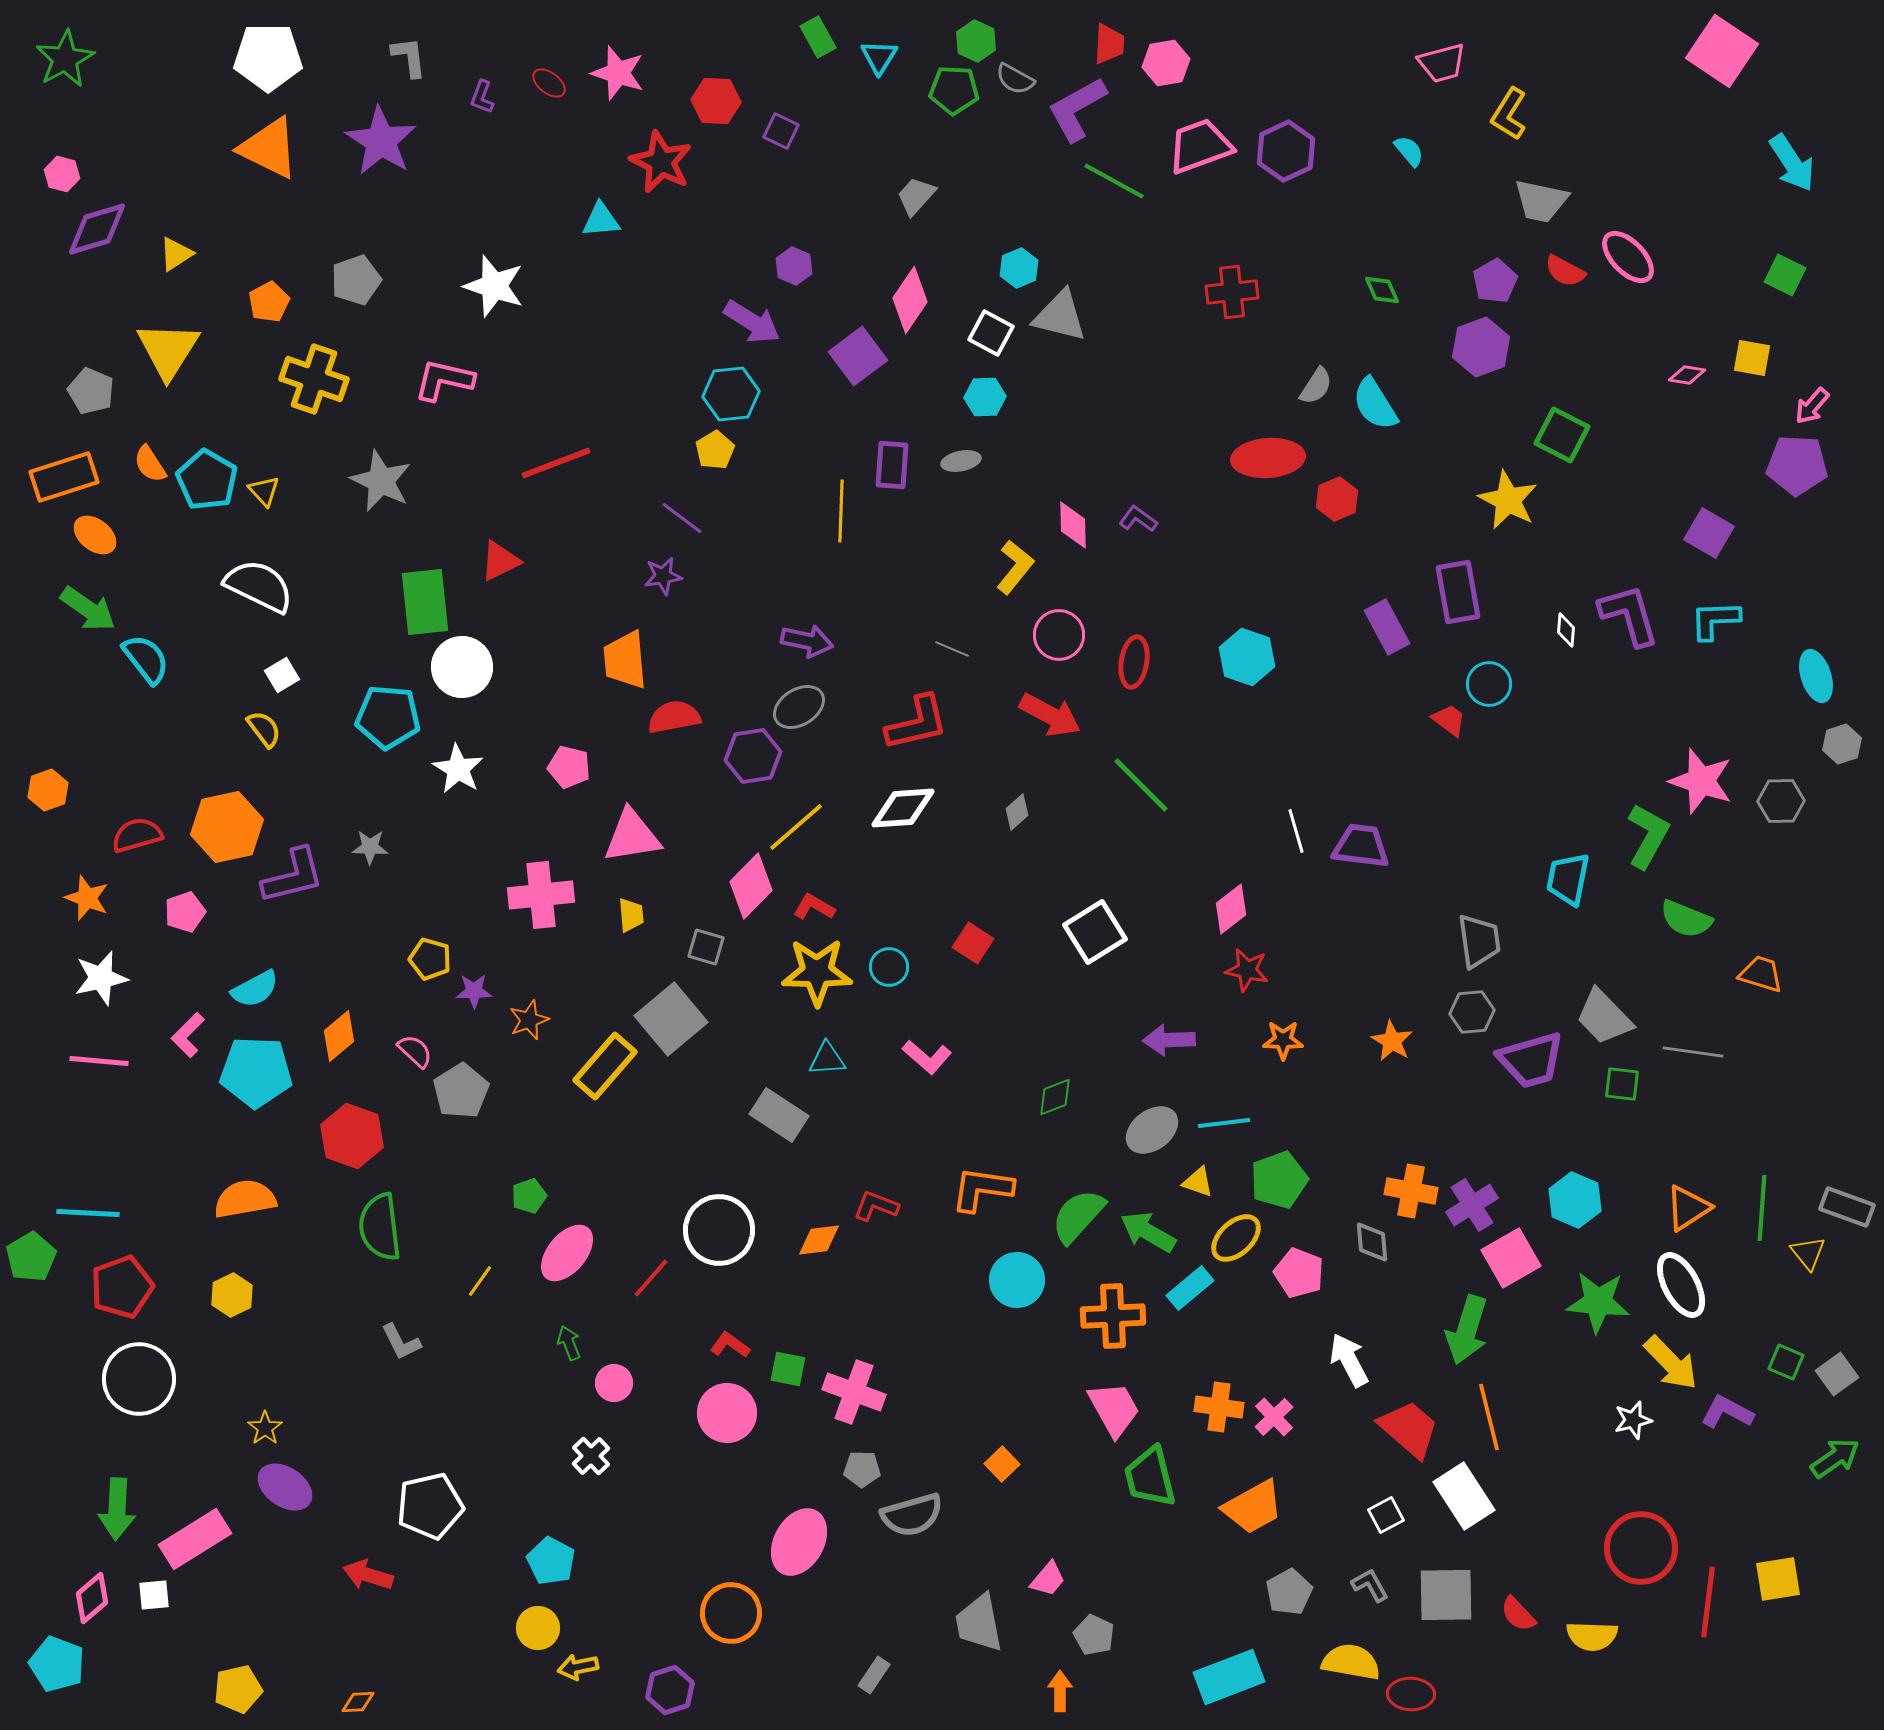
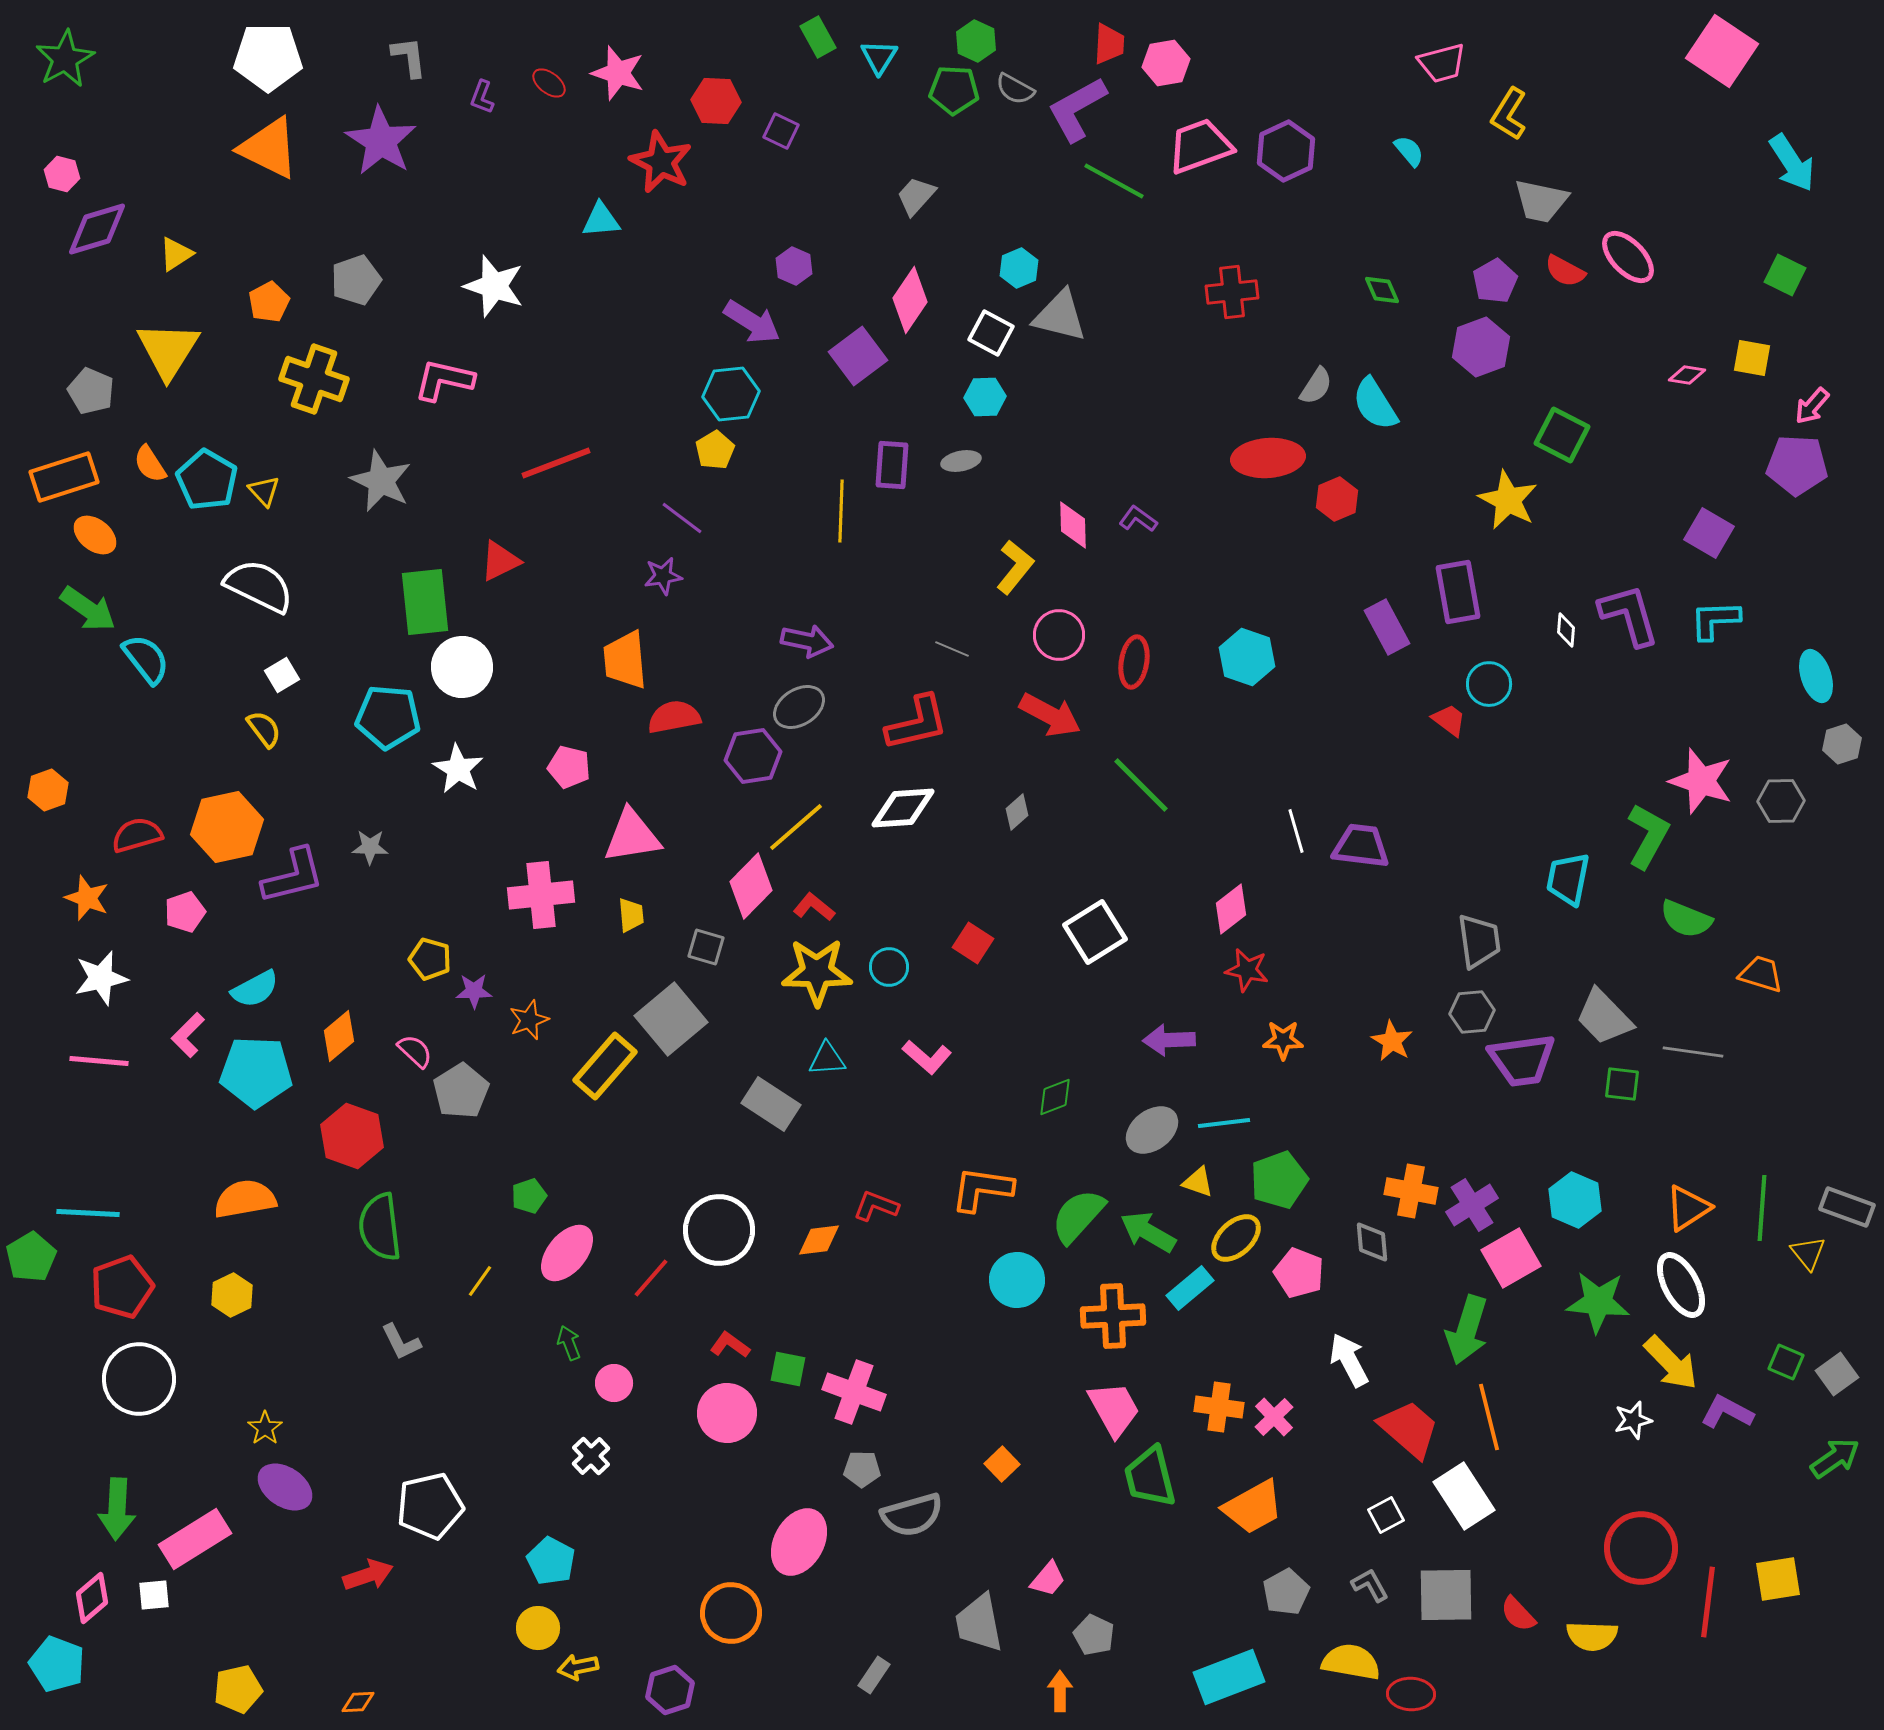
gray semicircle at (1015, 79): moved 10 px down
red L-shape at (814, 907): rotated 9 degrees clockwise
purple trapezoid at (1531, 1060): moved 9 px left; rotated 8 degrees clockwise
gray rectangle at (779, 1115): moved 8 px left, 11 px up
red arrow at (368, 1575): rotated 144 degrees clockwise
gray pentagon at (1289, 1592): moved 3 px left
